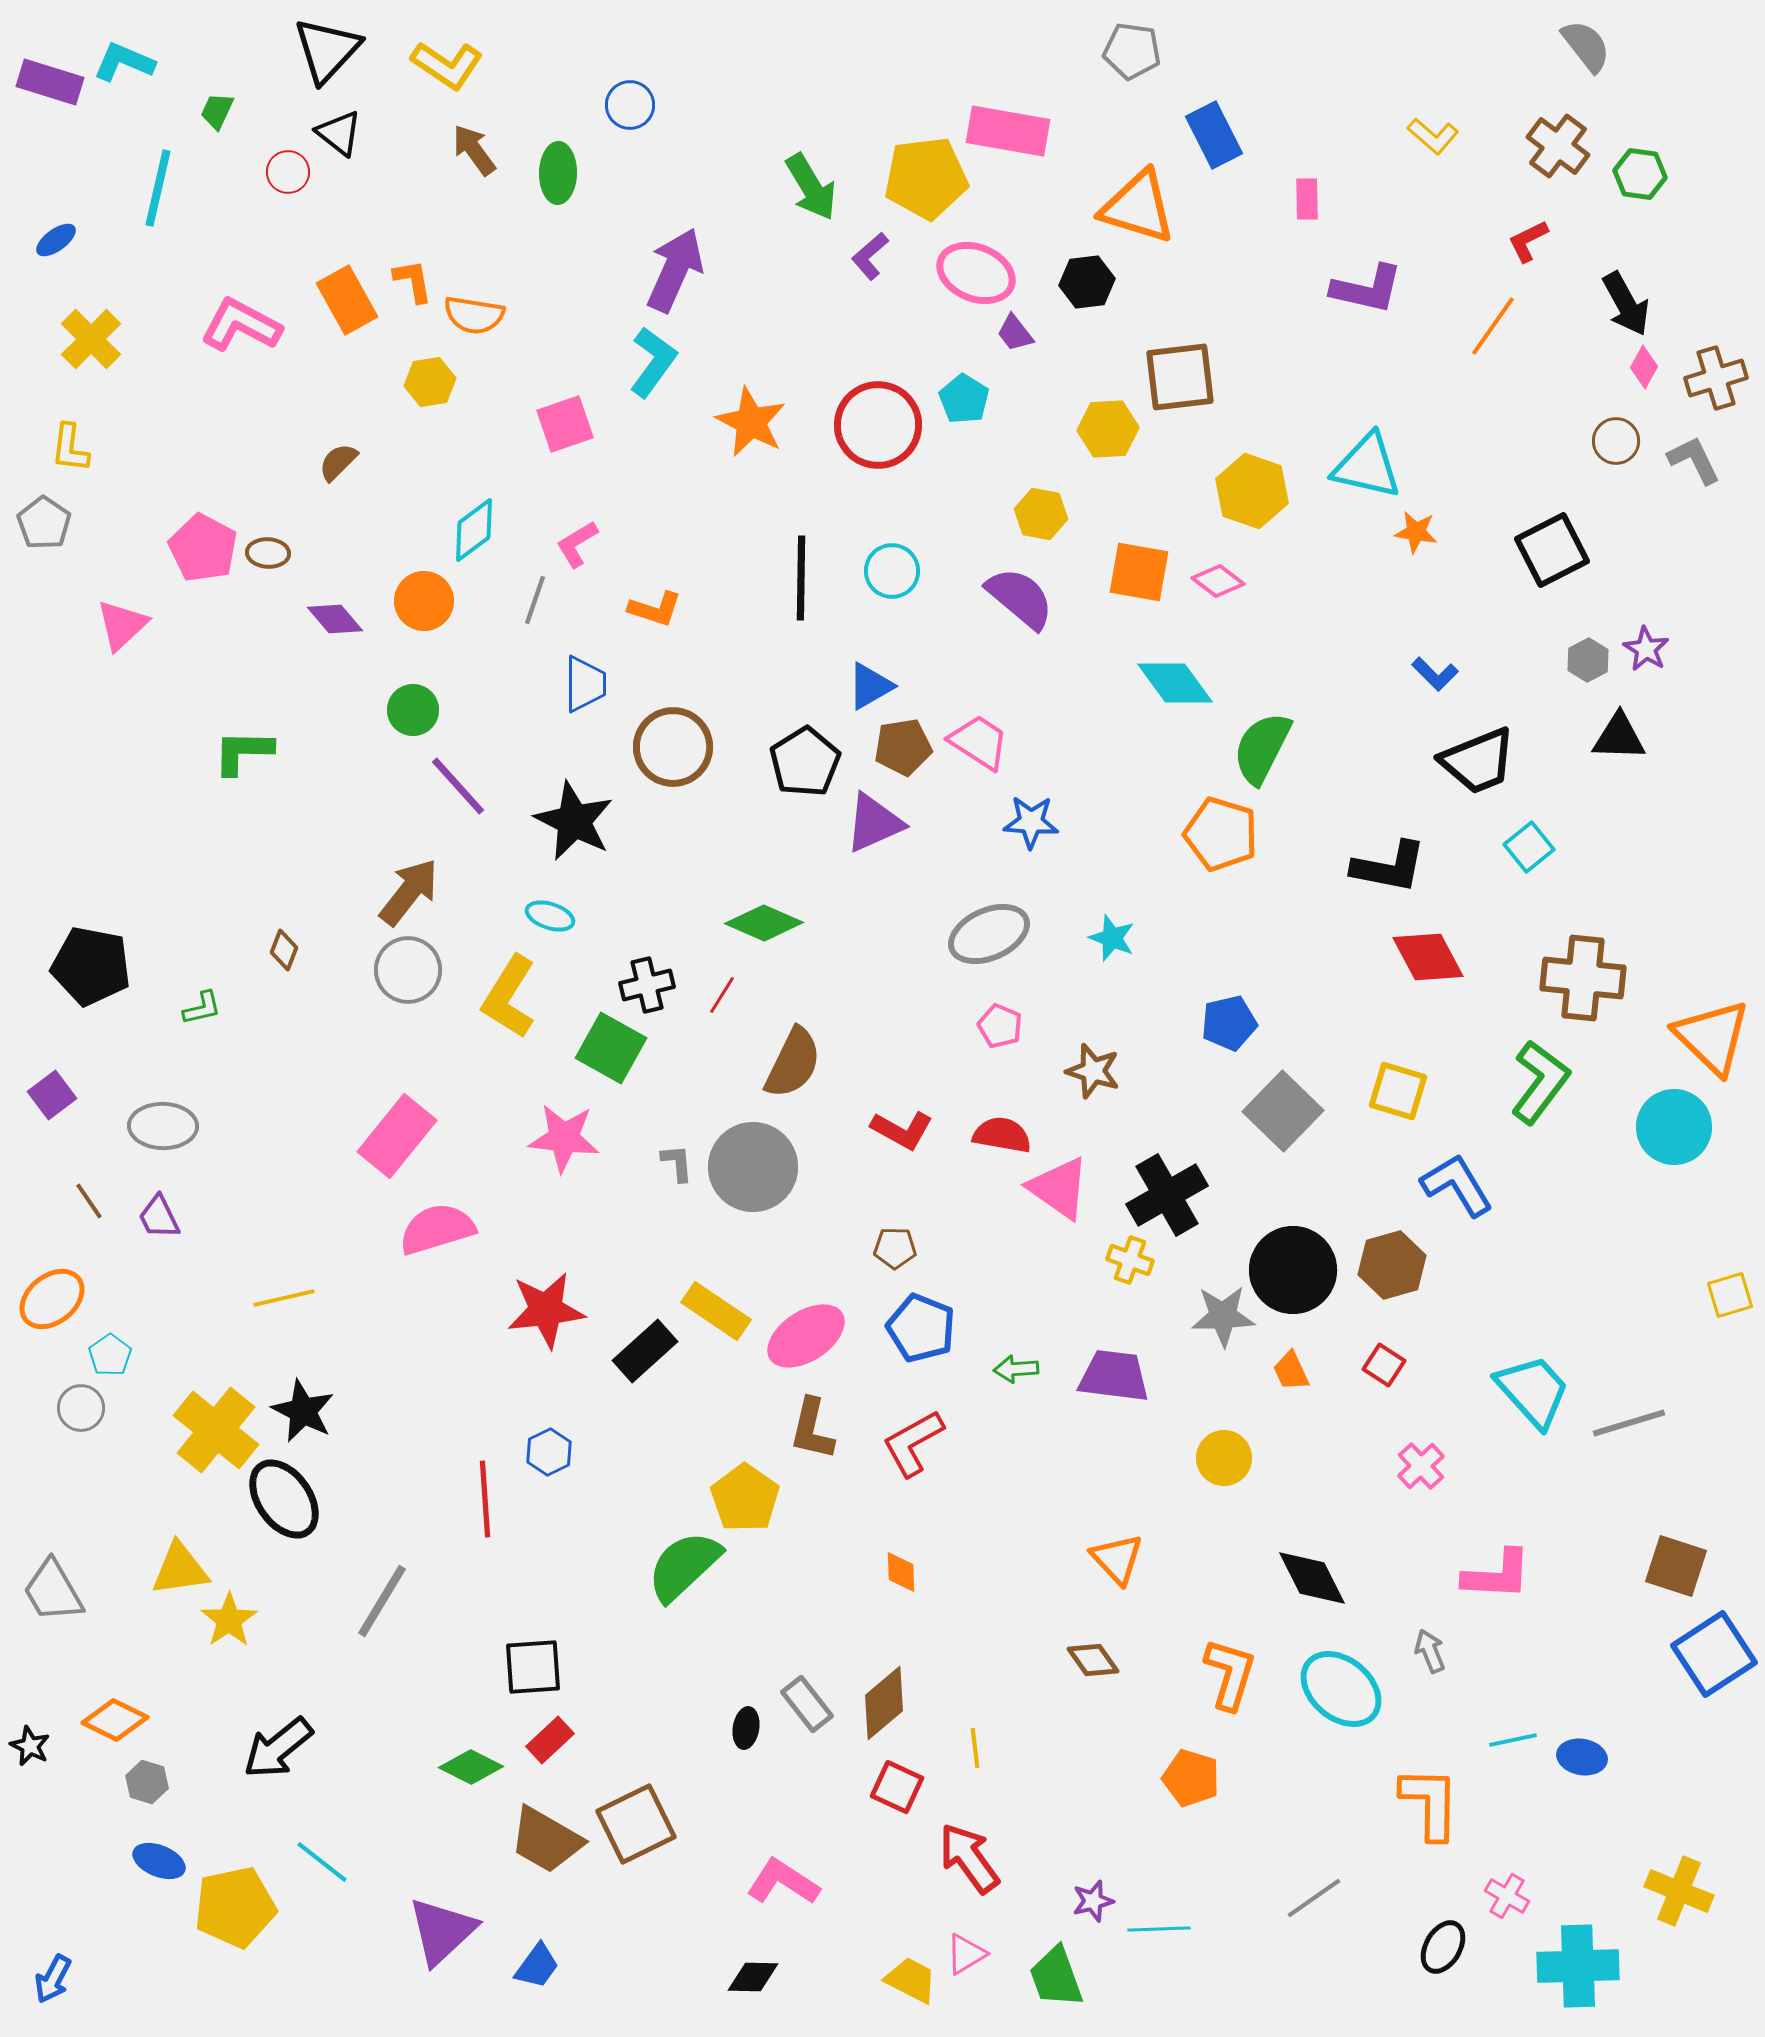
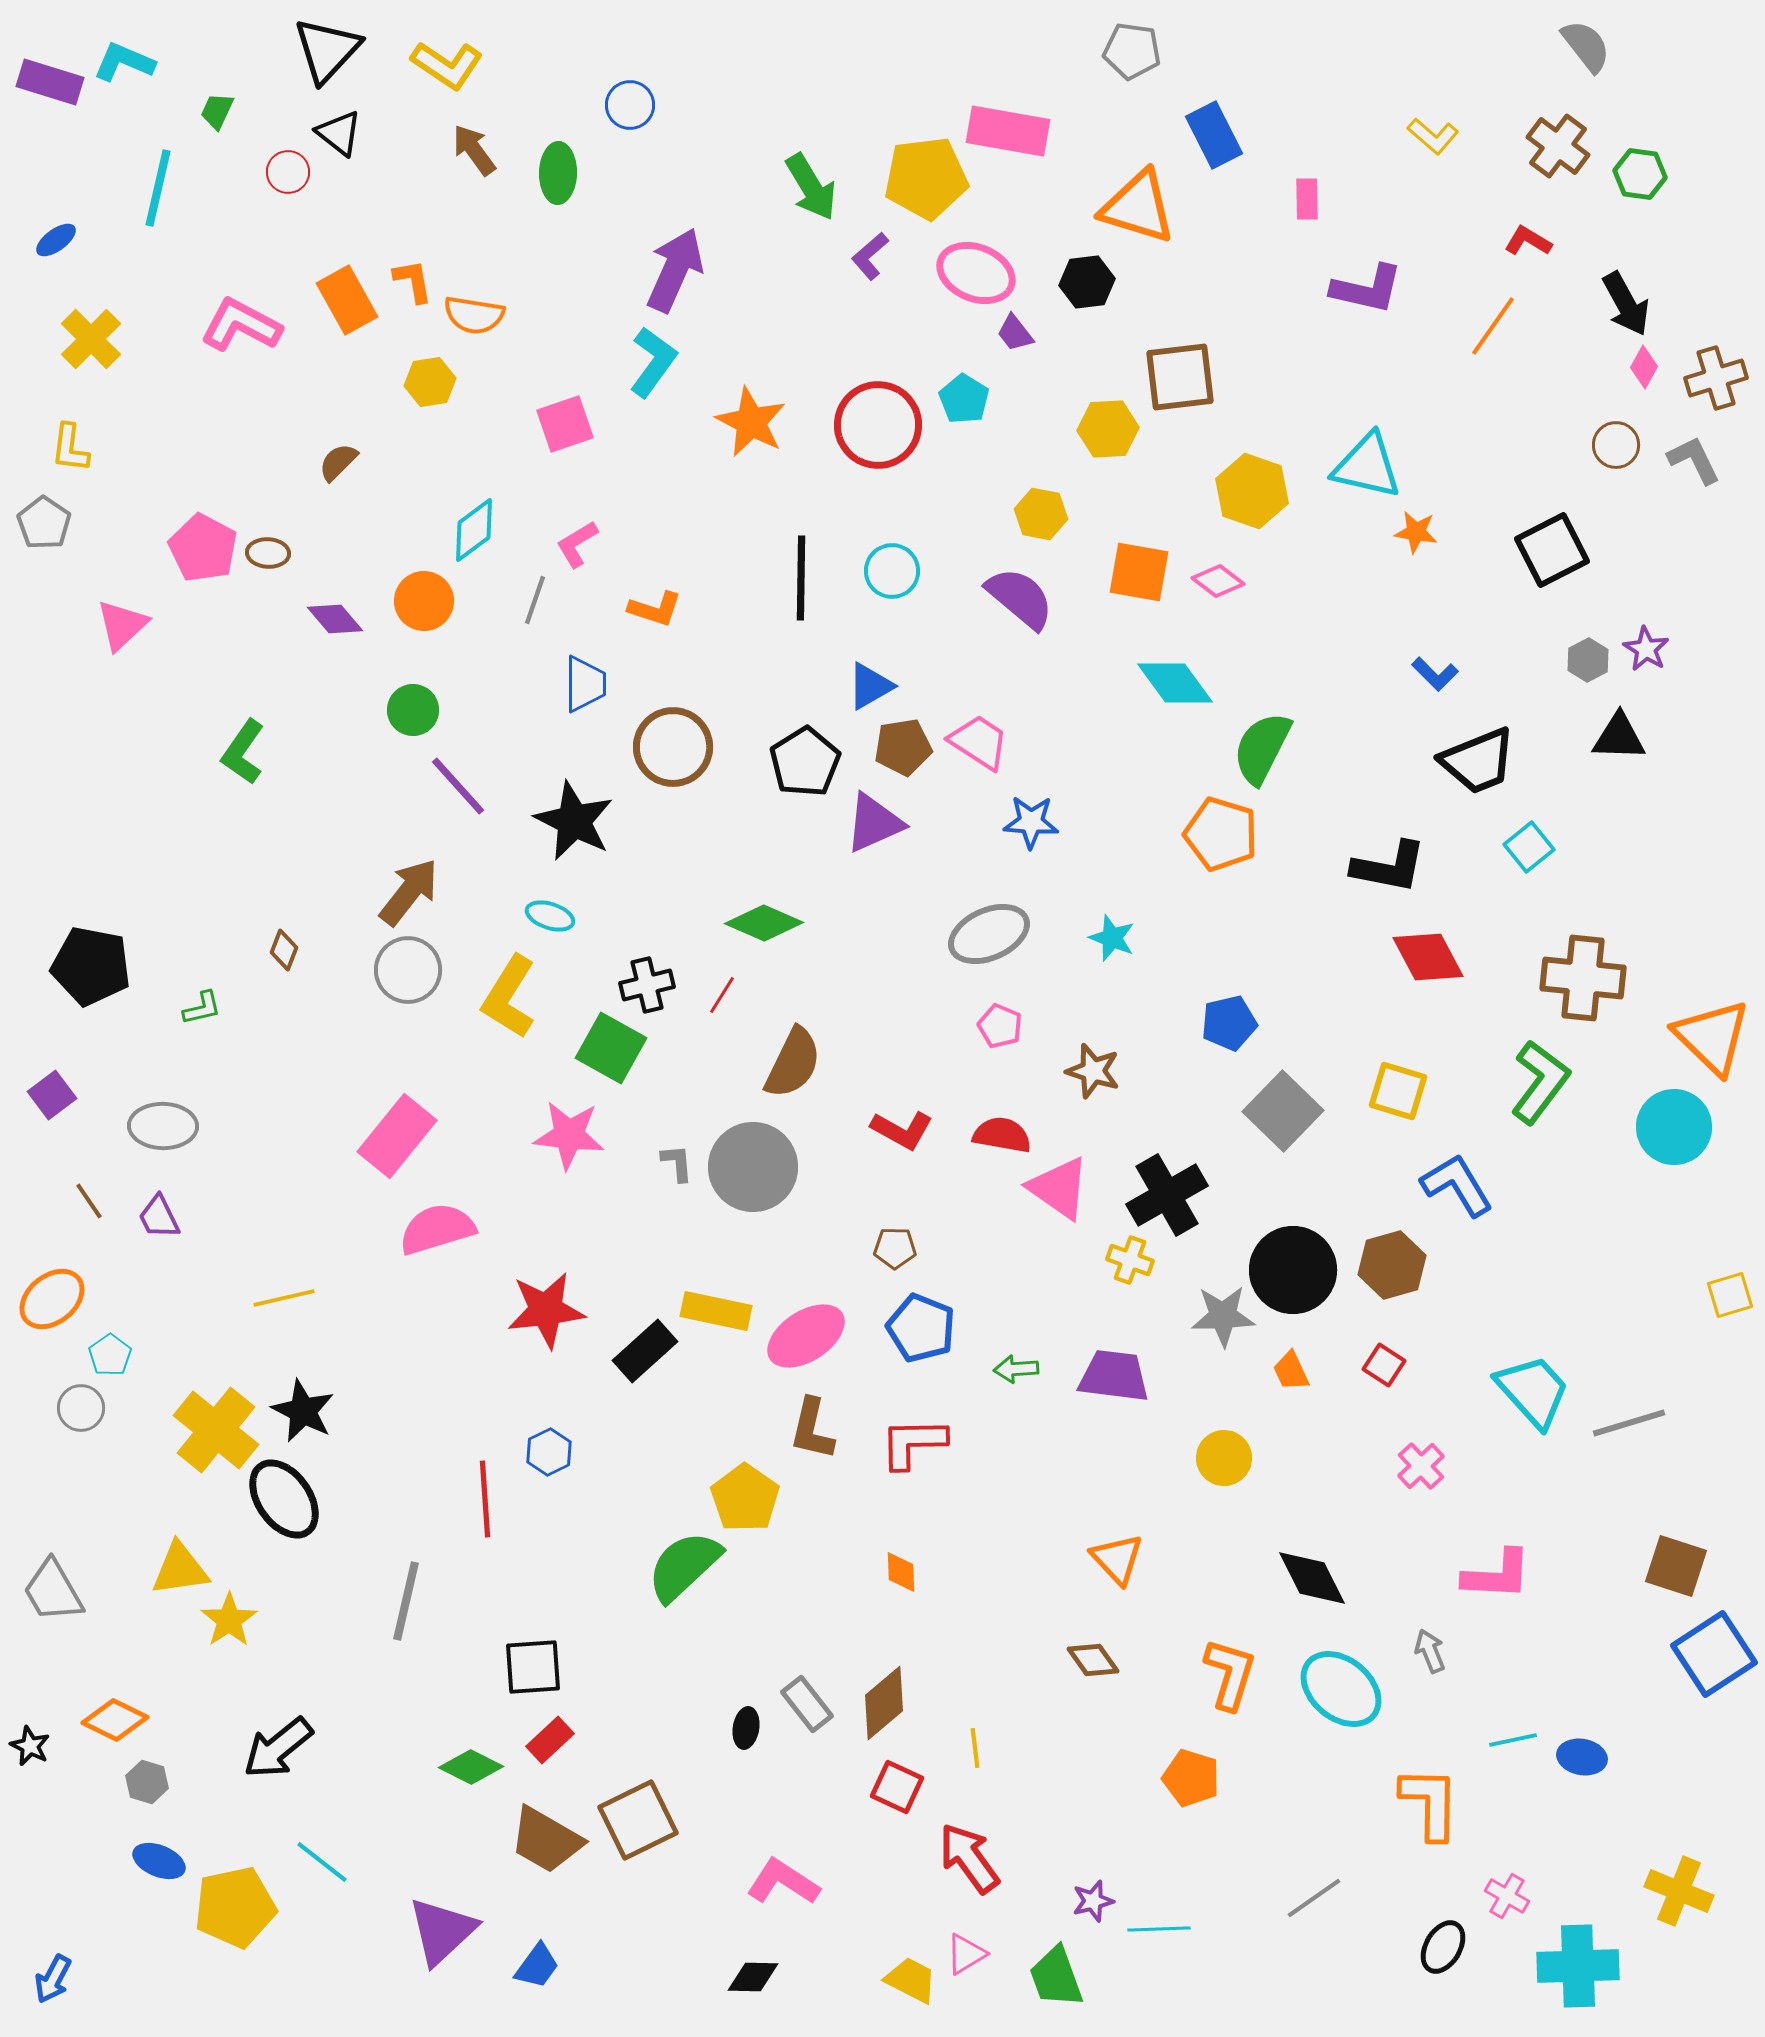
red L-shape at (1528, 241): rotated 57 degrees clockwise
brown circle at (1616, 441): moved 4 px down
green L-shape at (243, 752): rotated 56 degrees counterclockwise
pink star at (564, 1138): moved 5 px right, 3 px up
yellow rectangle at (716, 1311): rotated 22 degrees counterclockwise
red L-shape at (913, 1443): rotated 28 degrees clockwise
gray line at (382, 1601): moved 24 px right; rotated 18 degrees counterclockwise
brown square at (636, 1824): moved 2 px right, 4 px up
